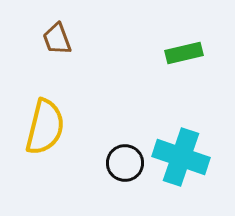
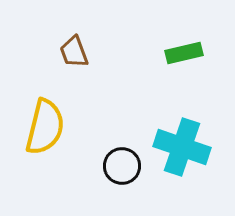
brown trapezoid: moved 17 px right, 13 px down
cyan cross: moved 1 px right, 10 px up
black circle: moved 3 px left, 3 px down
